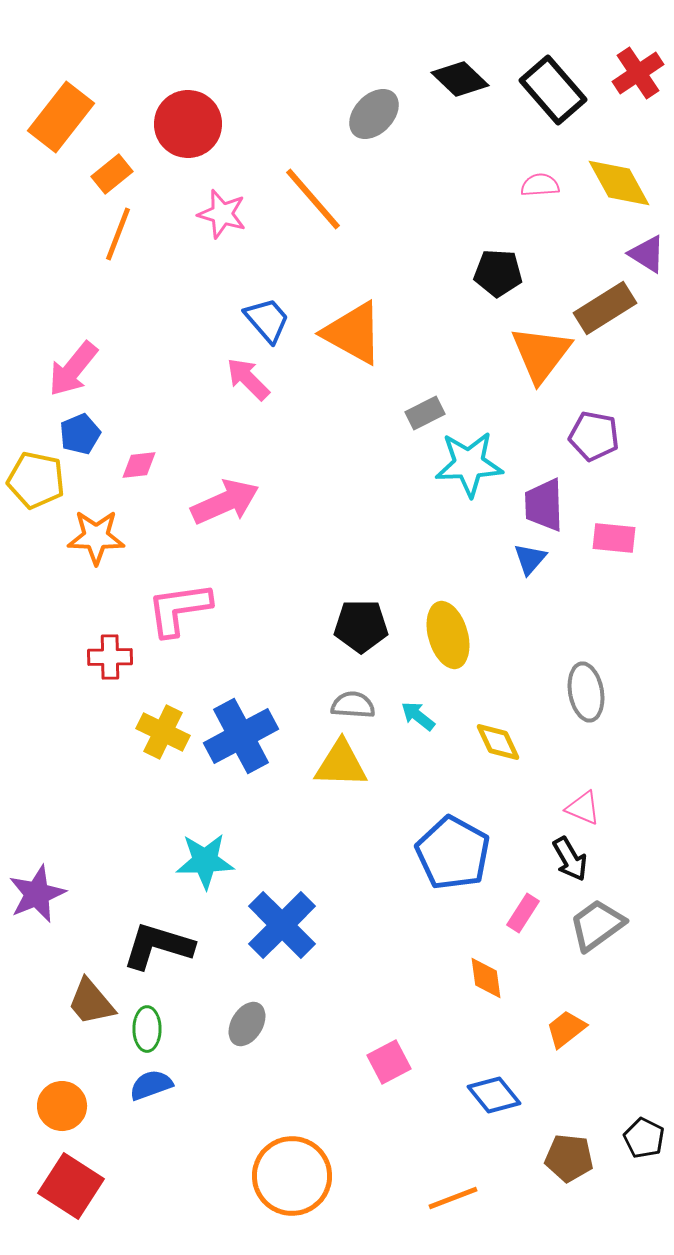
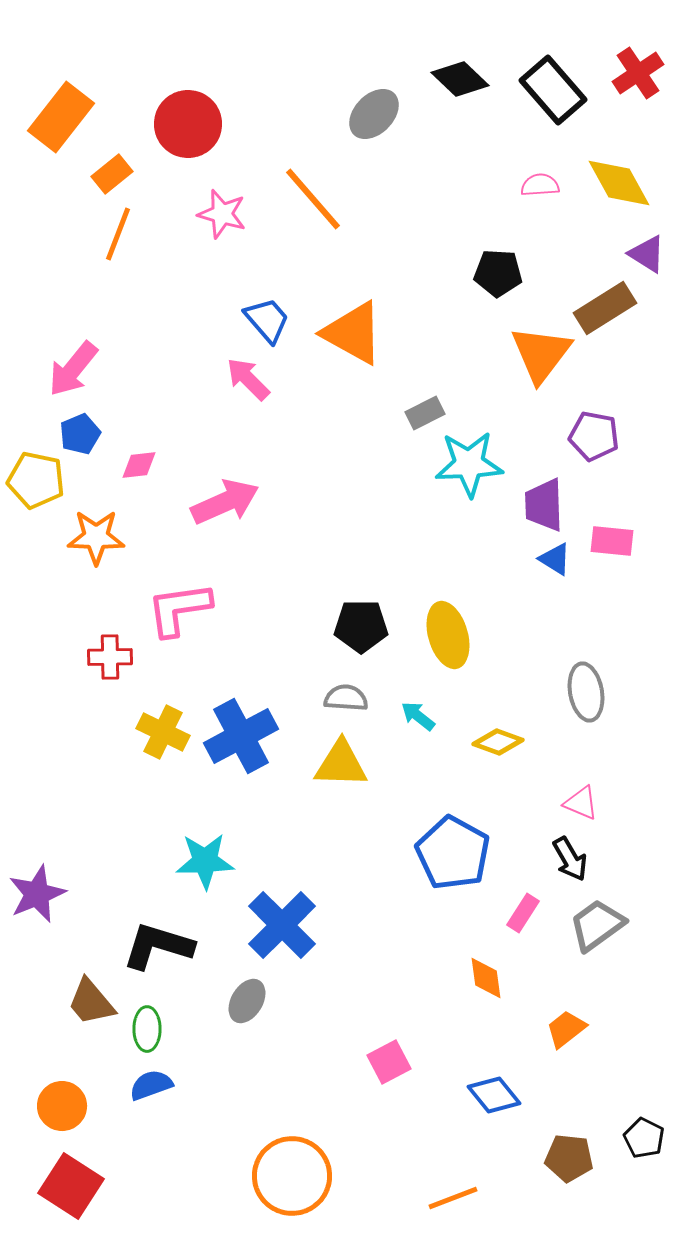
pink rectangle at (614, 538): moved 2 px left, 3 px down
blue triangle at (530, 559): moved 25 px right; rotated 39 degrees counterclockwise
gray semicircle at (353, 705): moved 7 px left, 7 px up
yellow diamond at (498, 742): rotated 45 degrees counterclockwise
pink triangle at (583, 808): moved 2 px left, 5 px up
gray ellipse at (247, 1024): moved 23 px up
